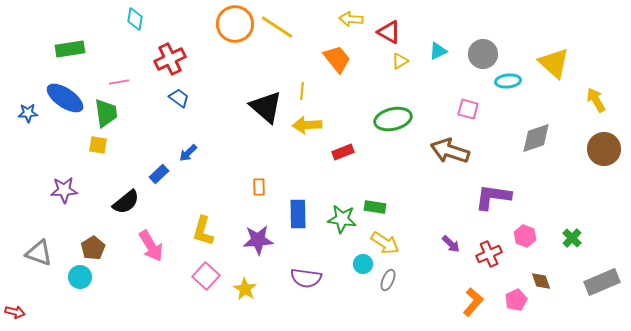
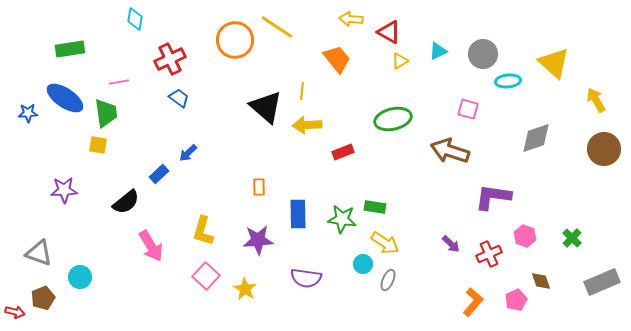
orange circle at (235, 24): moved 16 px down
brown pentagon at (93, 248): moved 50 px left, 50 px down; rotated 10 degrees clockwise
